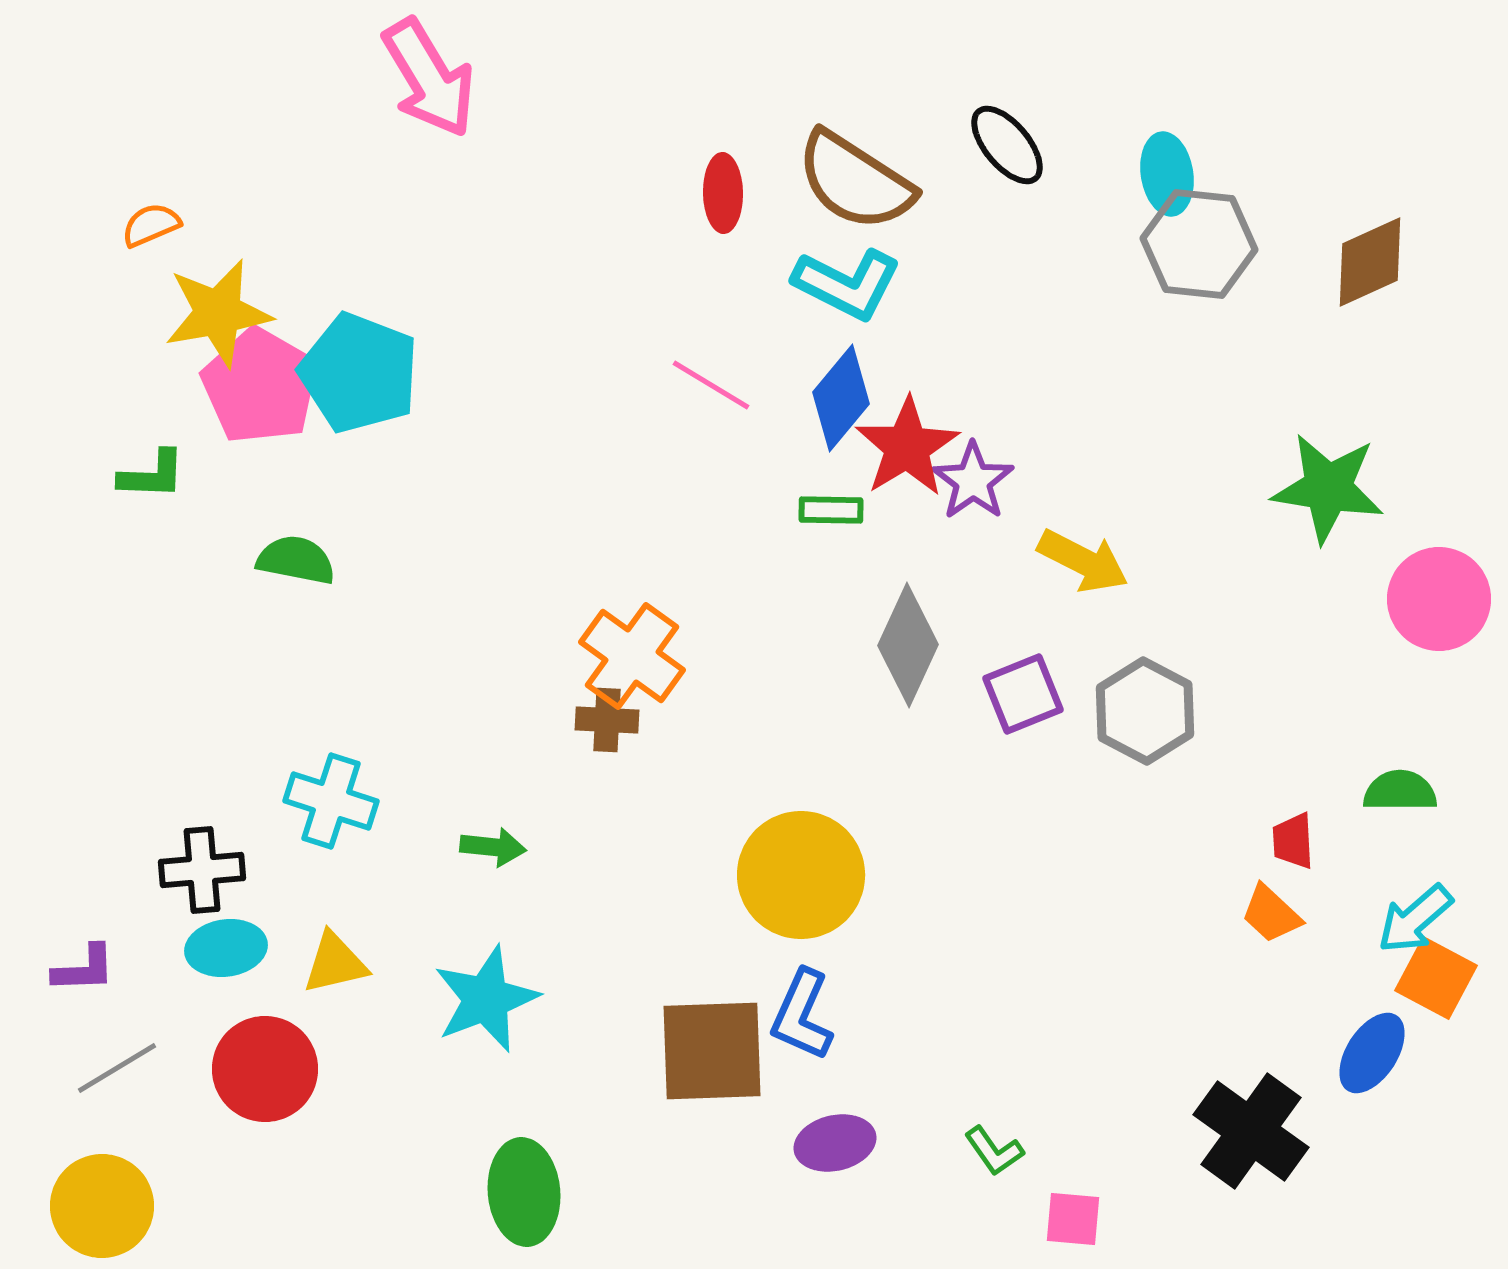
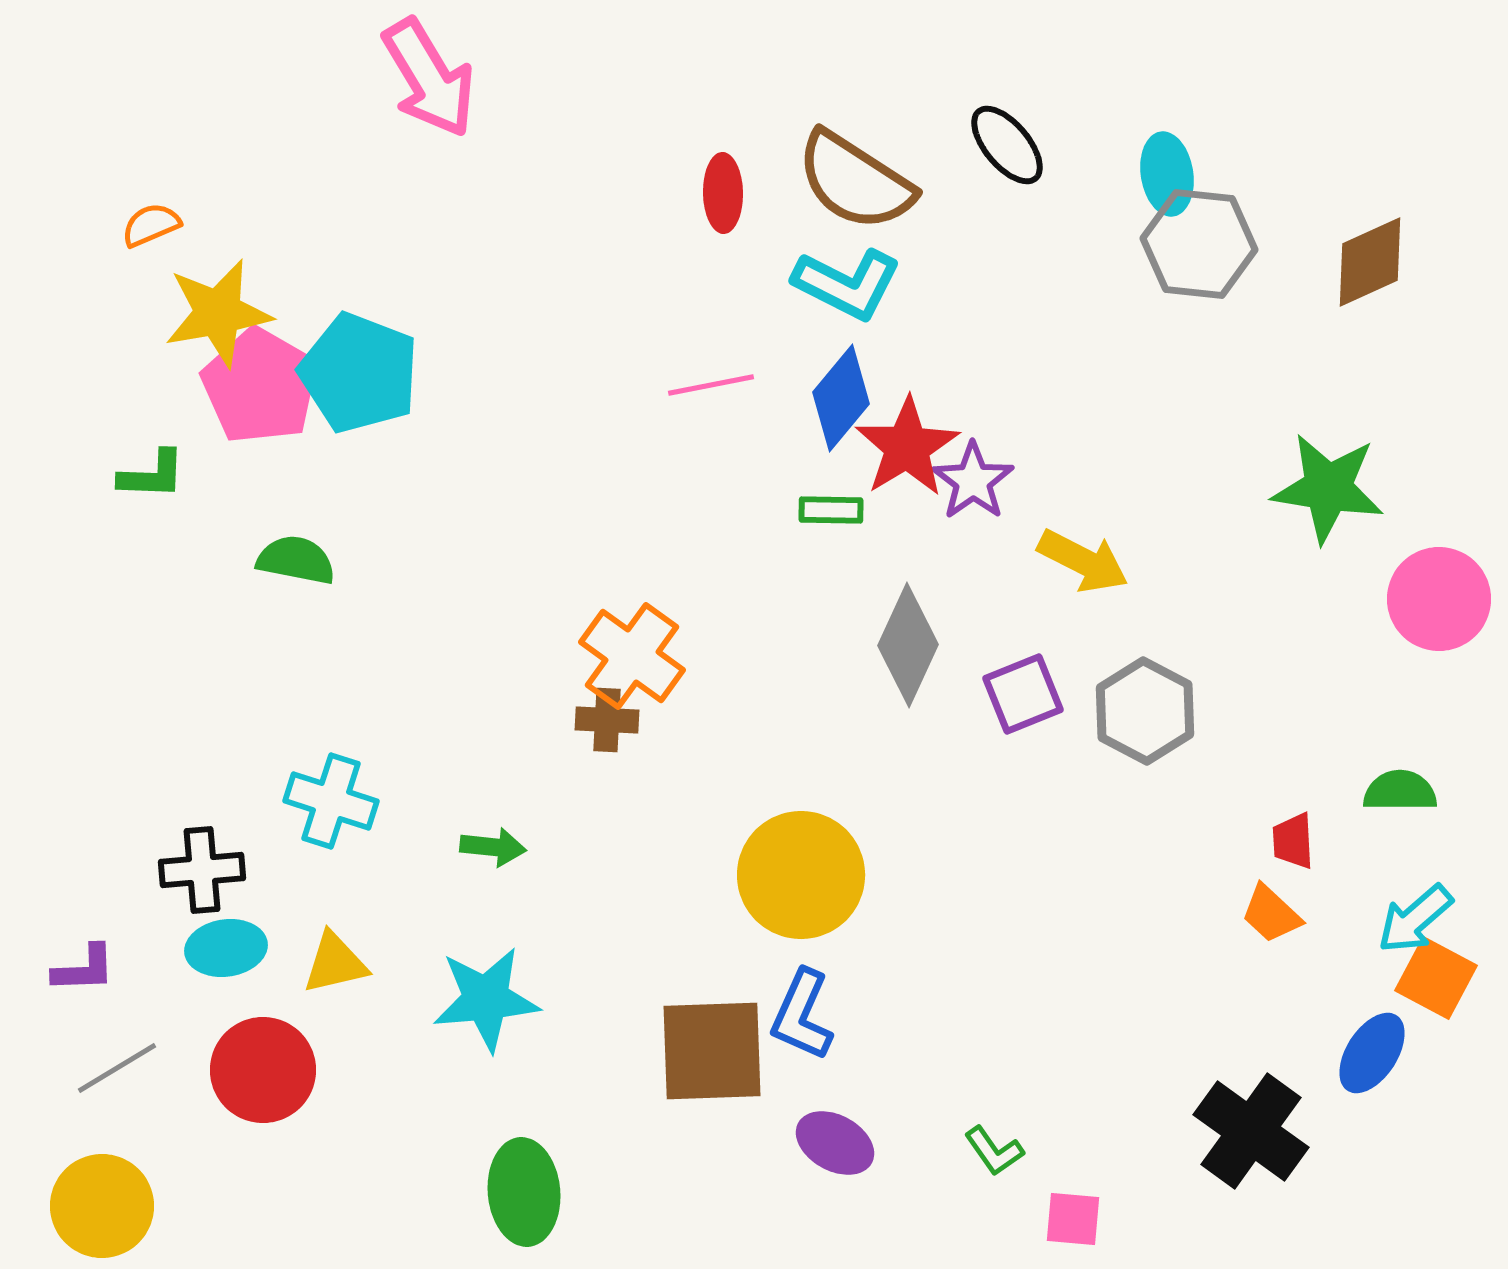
pink line at (711, 385): rotated 42 degrees counterclockwise
cyan star at (486, 999): rotated 16 degrees clockwise
red circle at (265, 1069): moved 2 px left, 1 px down
purple ellipse at (835, 1143): rotated 42 degrees clockwise
